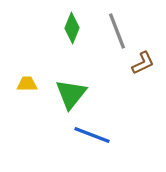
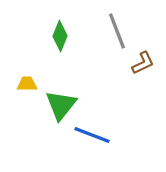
green diamond: moved 12 px left, 8 px down
green triangle: moved 10 px left, 11 px down
